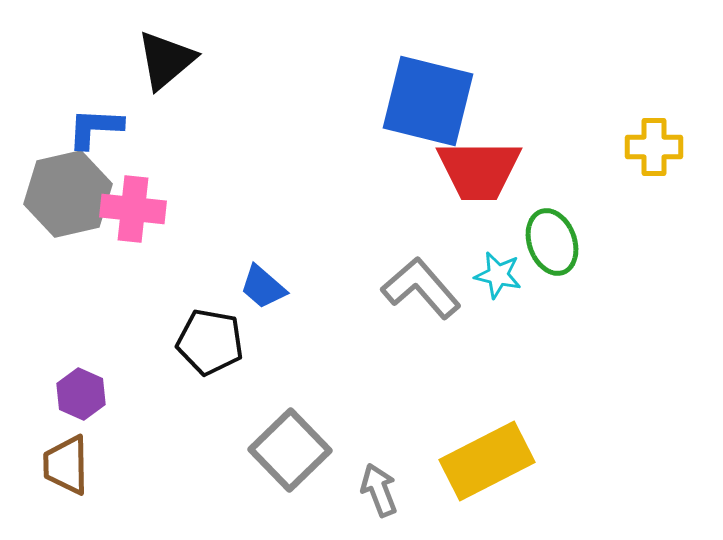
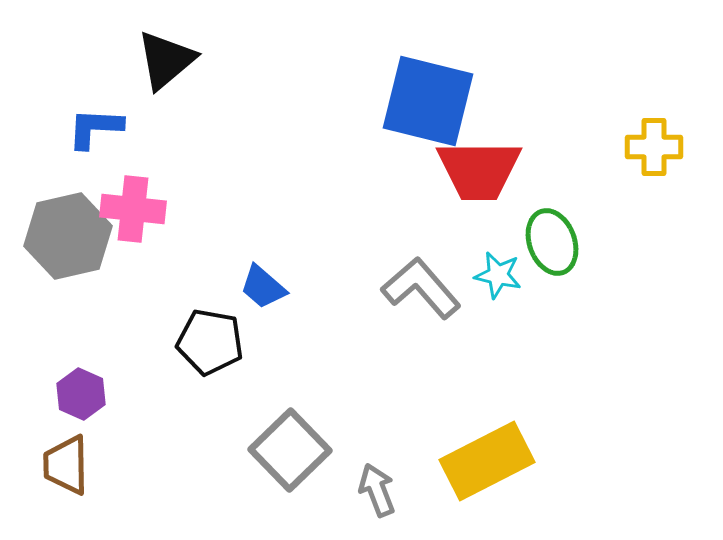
gray hexagon: moved 42 px down
gray arrow: moved 2 px left
